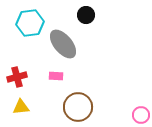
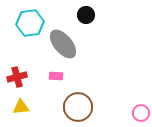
pink circle: moved 2 px up
